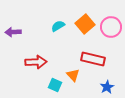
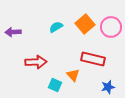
cyan semicircle: moved 2 px left, 1 px down
blue star: moved 1 px right; rotated 16 degrees clockwise
